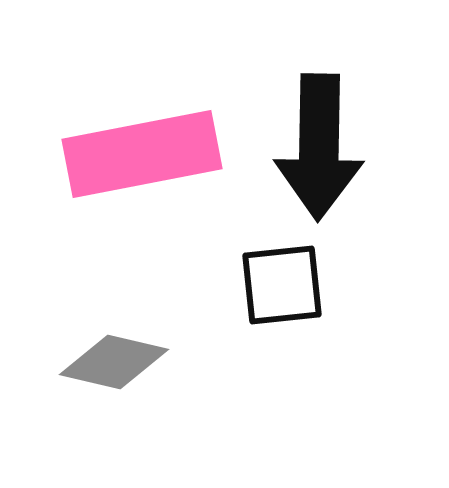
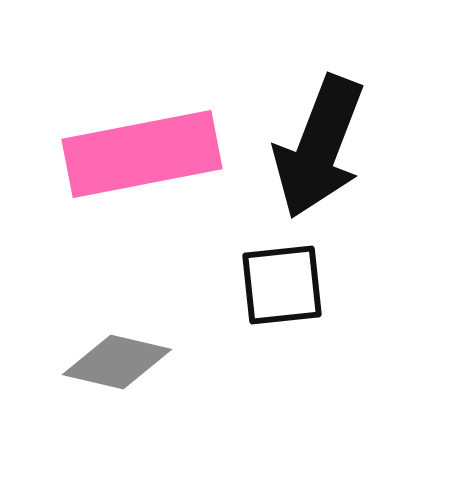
black arrow: rotated 20 degrees clockwise
gray diamond: moved 3 px right
